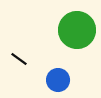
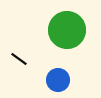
green circle: moved 10 px left
